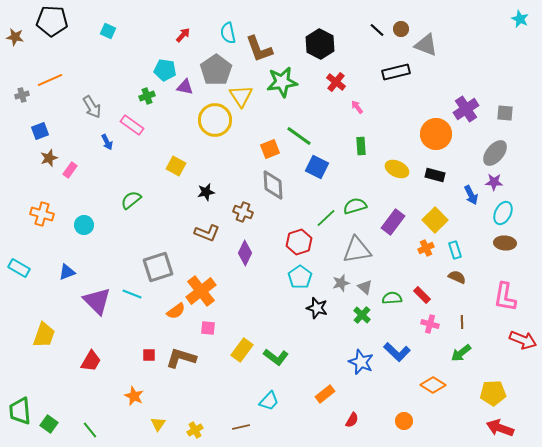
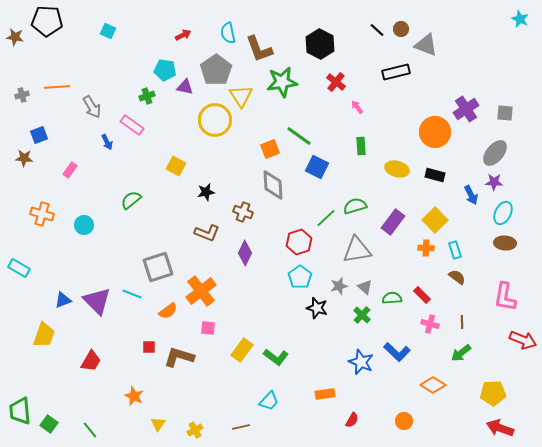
black pentagon at (52, 21): moved 5 px left
red arrow at (183, 35): rotated 21 degrees clockwise
orange line at (50, 80): moved 7 px right, 7 px down; rotated 20 degrees clockwise
blue square at (40, 131): moved 1 px left, 4 px down
orange circle at (436, 134): moved 1 px left, 2 px up
brown star at (49, 158): moved 25 px left; rotated 24 degrees clockwise
yellow ellipse at (397, 169): rotated 10 degrees counterclockwise
orange cross at (426, 248): rotated 28 degrees clockwise
blue triangle at (67, 272): moved 4 px left, 28 px down
brown semicircle at (457, 277): rotated 12 degrees clockwise
gray star at (341, 283): moved 2 px left, 3 px down
orange semicircle at (176, 311): moved 8 px left
red square at (149, 355): moved 8 px up
brown L-shape at (181, 358): moved 2 px left, 1 px up
orange rectangle at (325, 394): rotated 30 degrees clockwise
